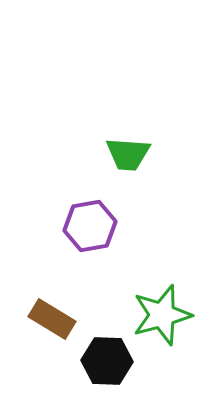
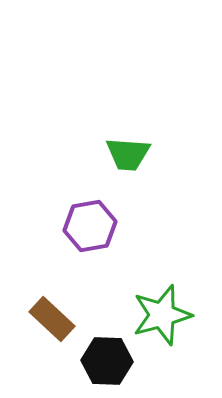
brown rectangle: rotated 12 degrees clockwise
